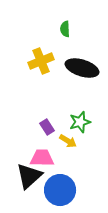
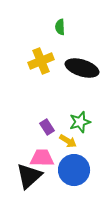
green semicircle: moved 5 px left, 2 px up
blue circle: moved 14 px right, 20 px up
